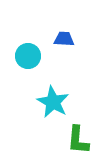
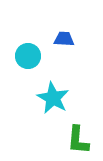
cyan star: moved 4 px up
